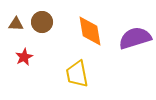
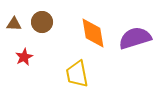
brown triangle: moved 2 px left
orange diamond: moved 3 px right, 2 px down
